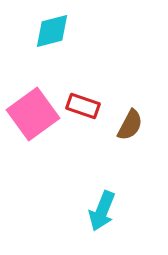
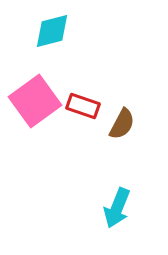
pink square: moved 2 px right, 13 px up
brown semicircle: moved 8 px left, 1 px up
cyan arrow: moved 15 px right, 3 px up
